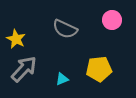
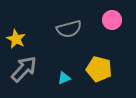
gray semicircle: moved 4 px right; rotated 40 degrees counterclockwise
yellow pentagon: rotated 20 degrees clockwise
cyan triangle: moved 2 px right, 1 px up
